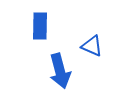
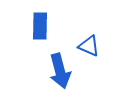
blue triangle: moved 3 px left
